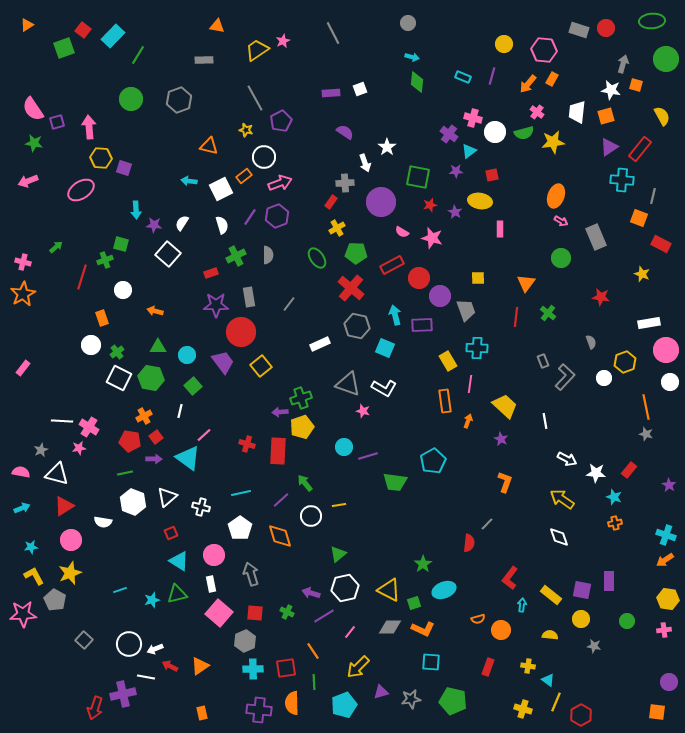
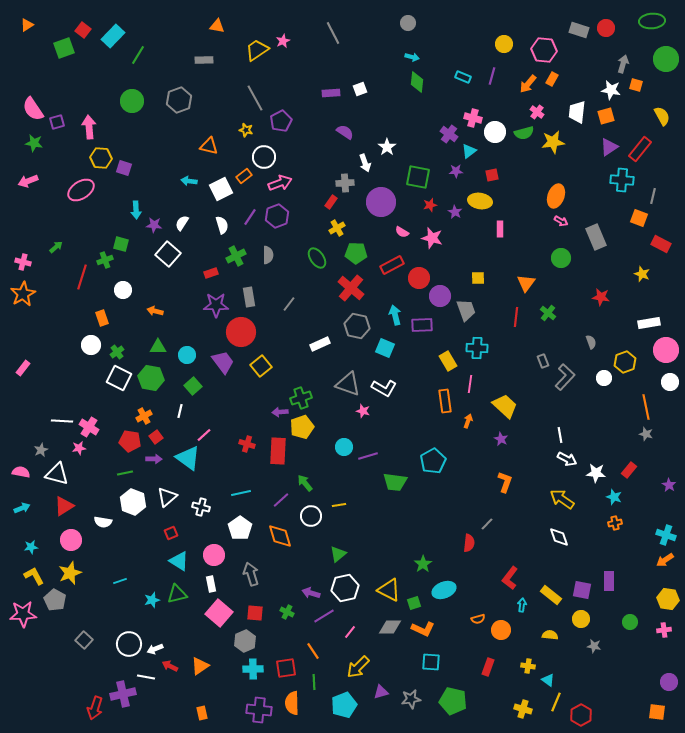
green circle at (131, 99): moved 1 px right, 2 px down
white line at (545, 421): moved 15 px right, 14 px down
cyan line at (120, 590): moved 9 px up
green circle at (627, 621): moved 3 px right, 1 px down
